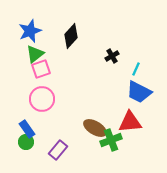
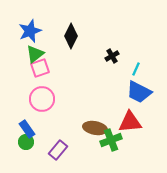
black diamond: rotated 15 degrees counterclockwise
pink square: moved 1 px left, 1 px up
brown ellipse: rotated 20 degrees counterclockwise
